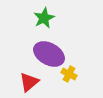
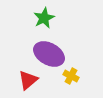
yellow cross: moved 2 px right, 2 px down
red triangle: moved 1 px left, 2 px up
